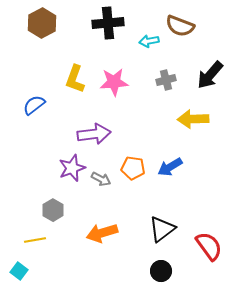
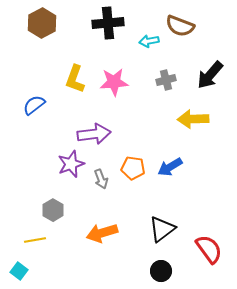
purple star: moved 1 px left, 4 px up
gray arrow: rotated 42 degrees clockwise
red semicircle: moved 3 px down
